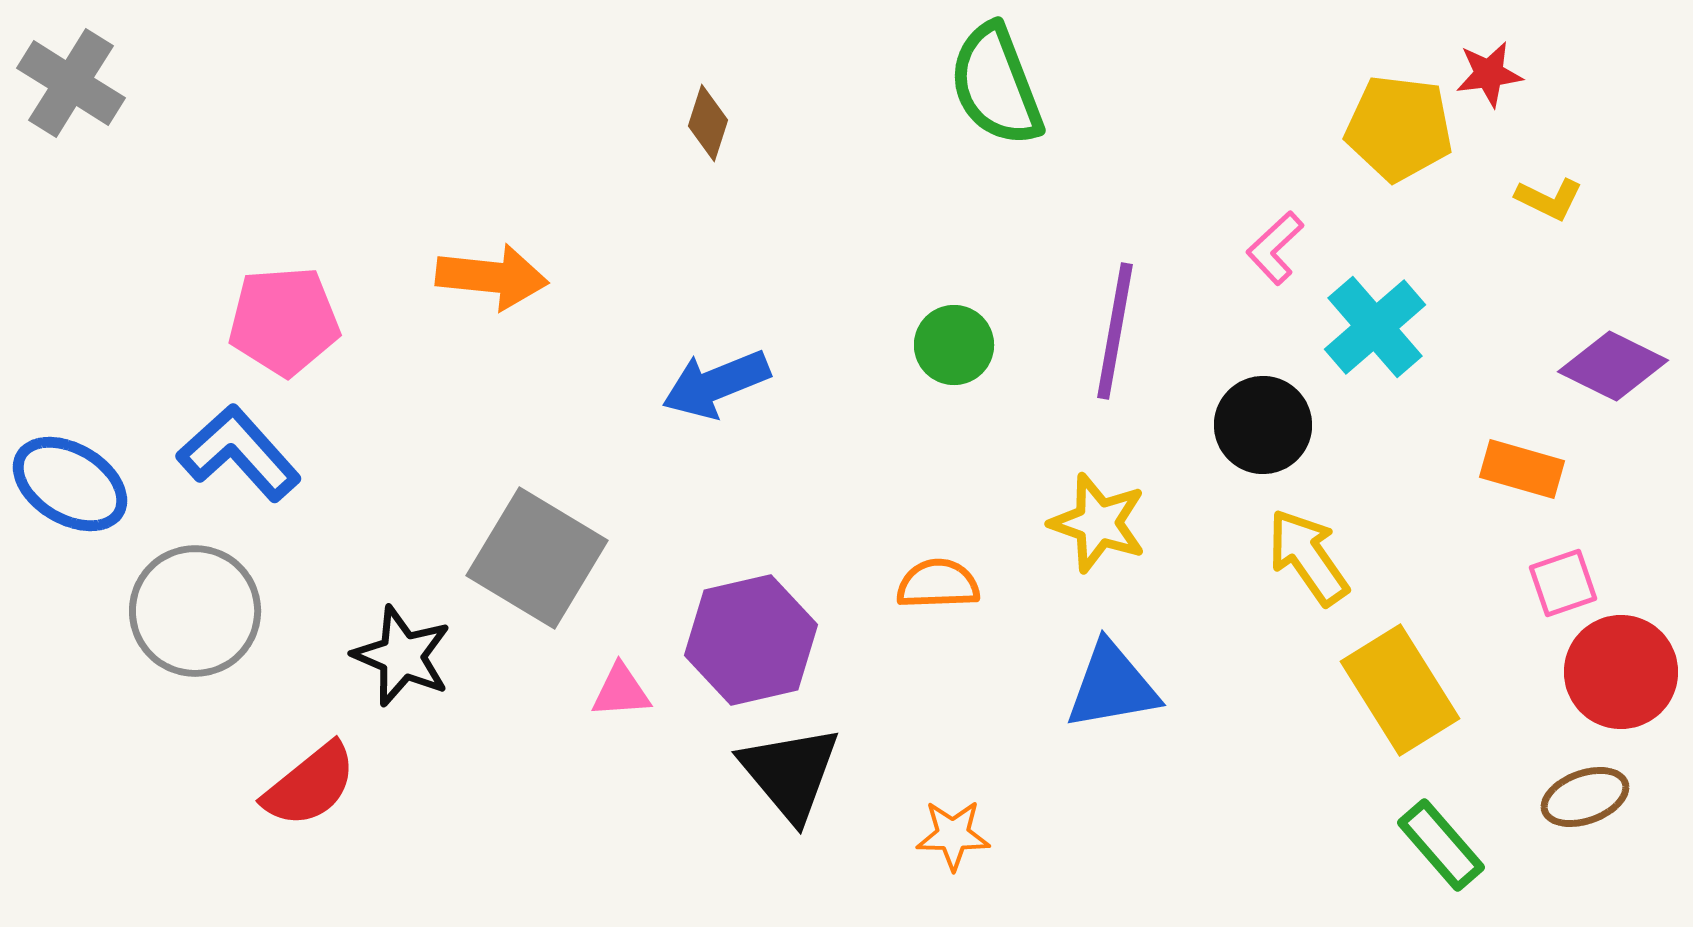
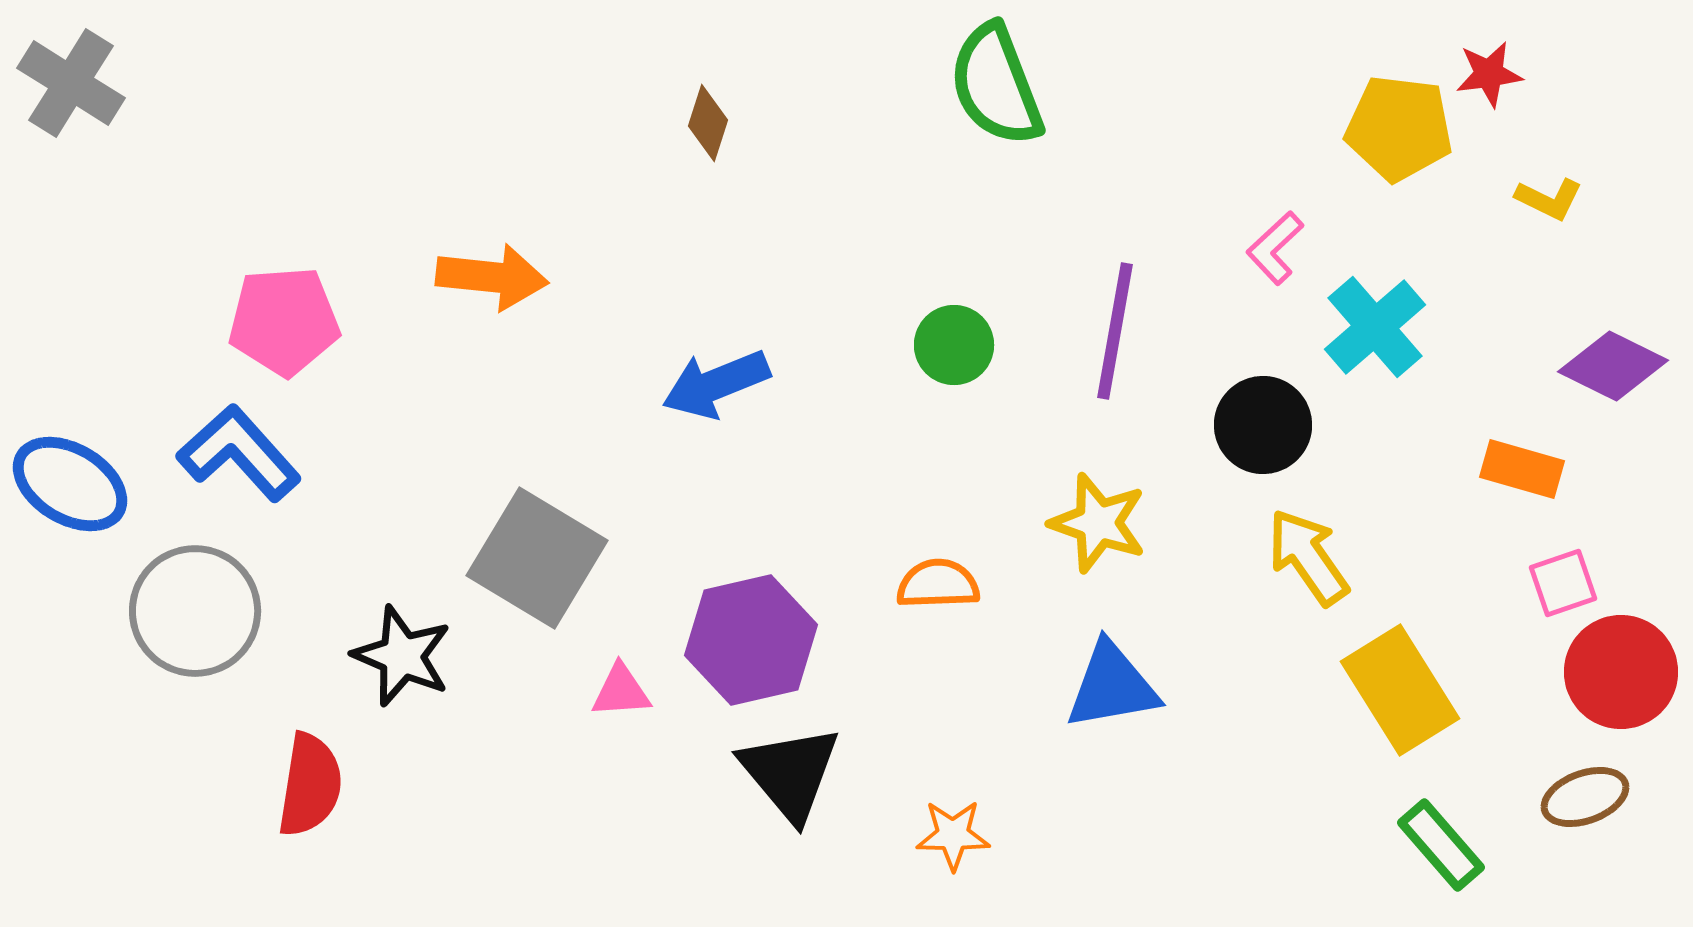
red semicircle: rotated 42 degrees counterclockwise
